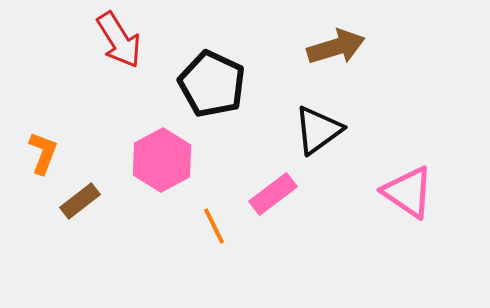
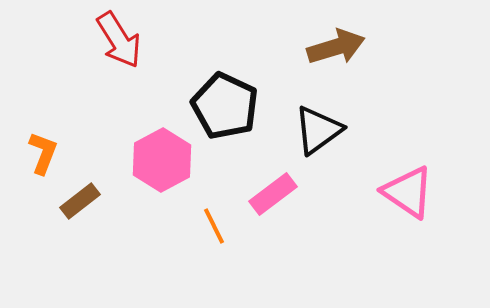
black pentagon: moved 13 px right, 22 px down
